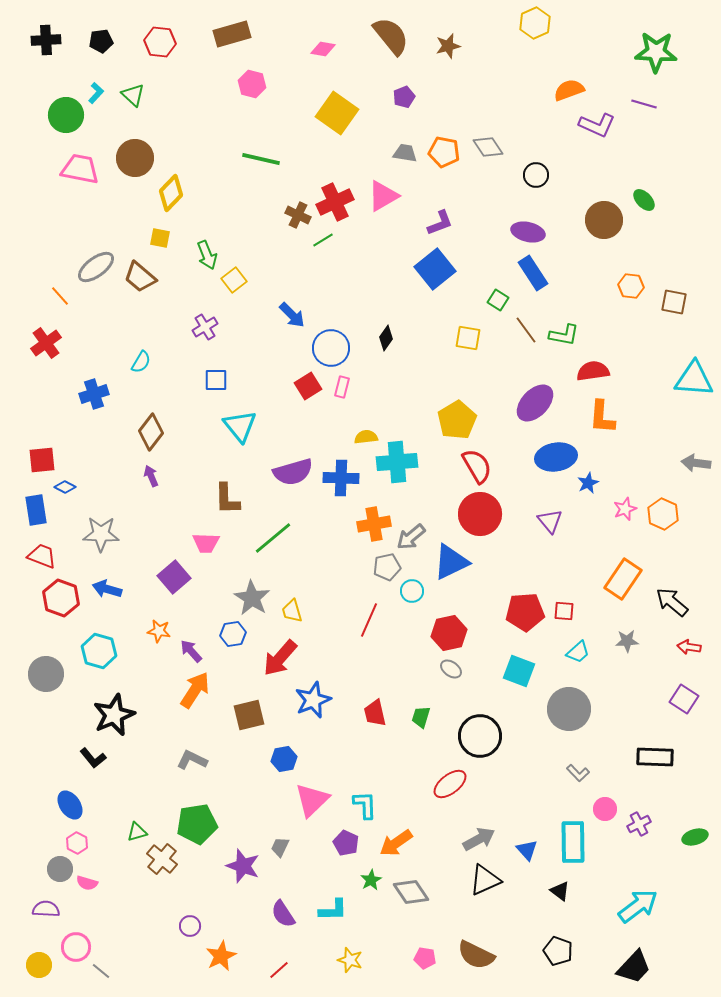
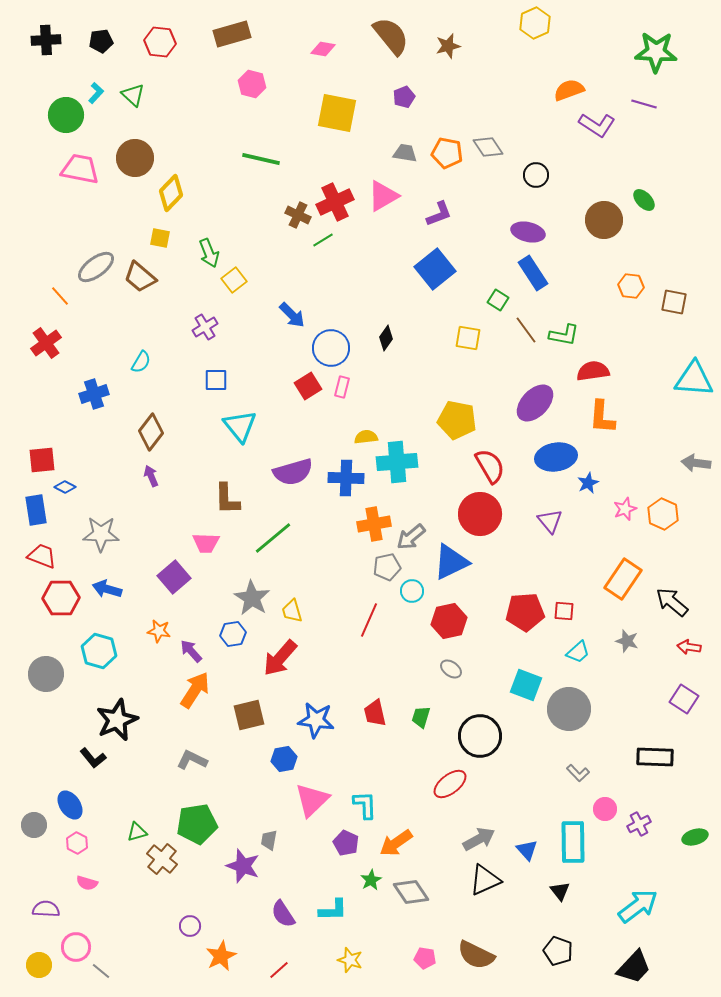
yellow square at (337, 113): rotated 24 degrees counterclockwise
purple L-shape at (597, 125): rotated 9 degrees clockwise
orange pentagon at (444, 152): moved 3 px right, 1 px down
purple L-shape at (440, 223): moved 1 px left, 9 px up
green arrow at (207, 255): moved 2 px right, 2 px up
yellow pentagon at (457, 420): rotated 30 degrees counterclockwise
red semicircle at (477, 466): moved 13 px right
blue cross at (341, 478): moved 5 px right
red hexagon at (61, 598): rotated 21 degrees counterclockwise
red hexagon at (449, 633): moved 12 px up
gray star at (627, 641): rotated 20 degrees clockwise
cyan square at (519, 671): moved 7 px right, 14 px down
blue star at (313, 700): moved 3 px right, 20 px down; rotated 30 degrees clockwise
black star at (114, 715): moved 3 px right, 5 px down
gray trapezoid at (280, 847): moved 11 px left, 7 px up; rotated 15 degrees counterclockwise
gray circle at (60, 869): moved 26 px left, 44 px up
black triangle at (560, 891): rotated 15 degrees clockwise
